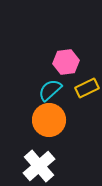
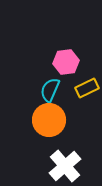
cyan semicircle: rotated 25 degrees counterclockwise
white cross: moved 26 px right
